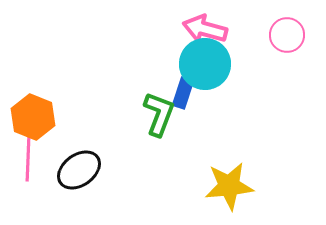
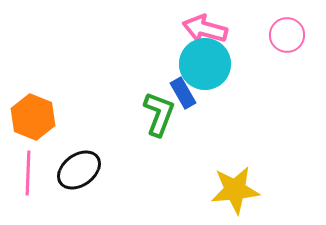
blue rectangle: rotated 48 degrees counterclockwise
pink line: moved 14 px down
yellow star: moved 6 px right, 4 px down
